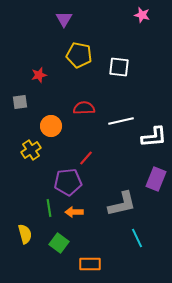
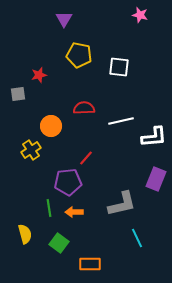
pink star: moved 2 px left
gray square: moved 2 px left, 8 px up
